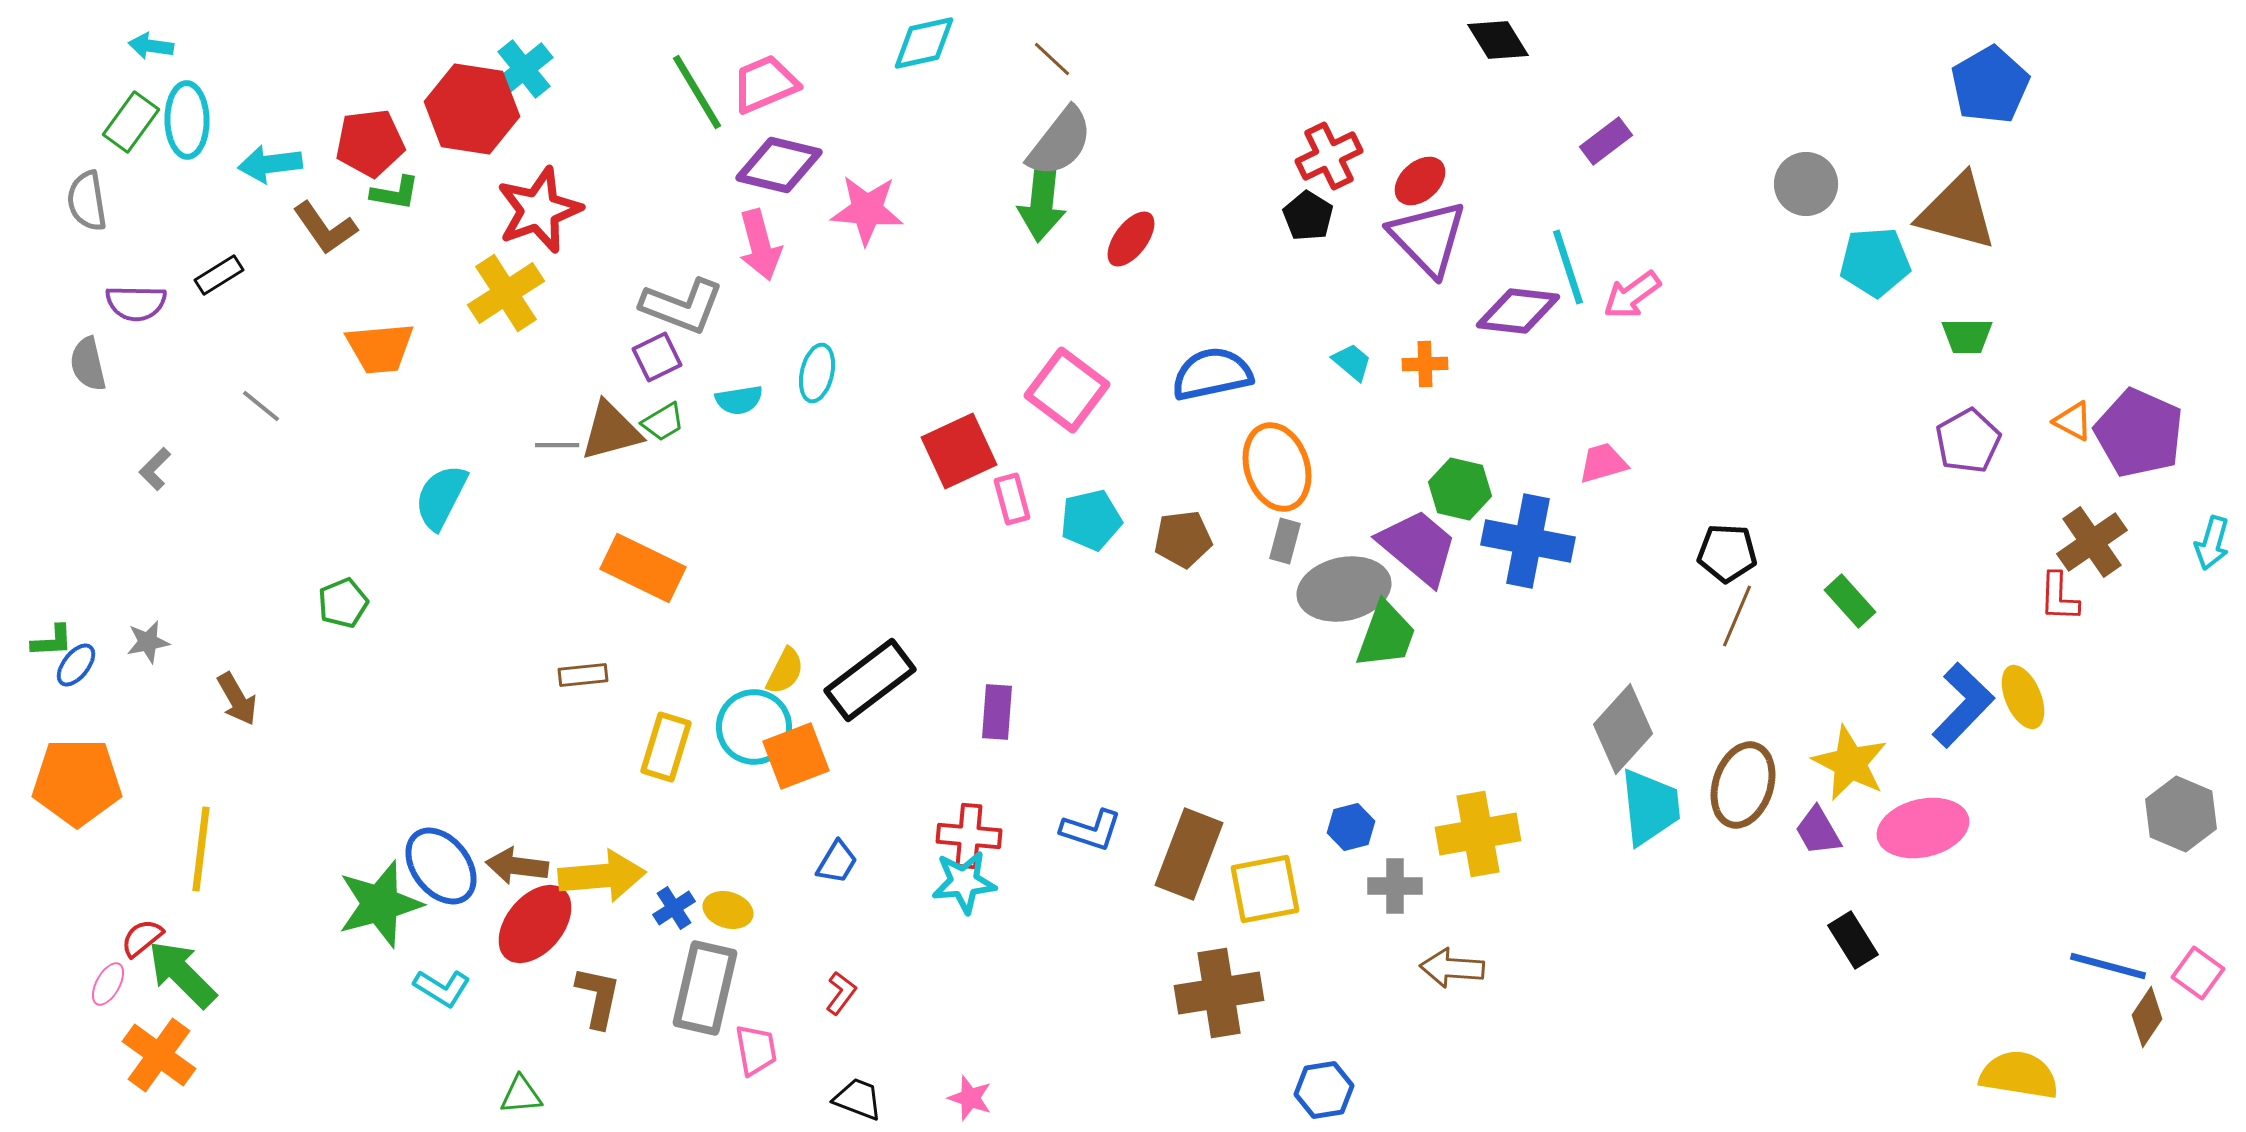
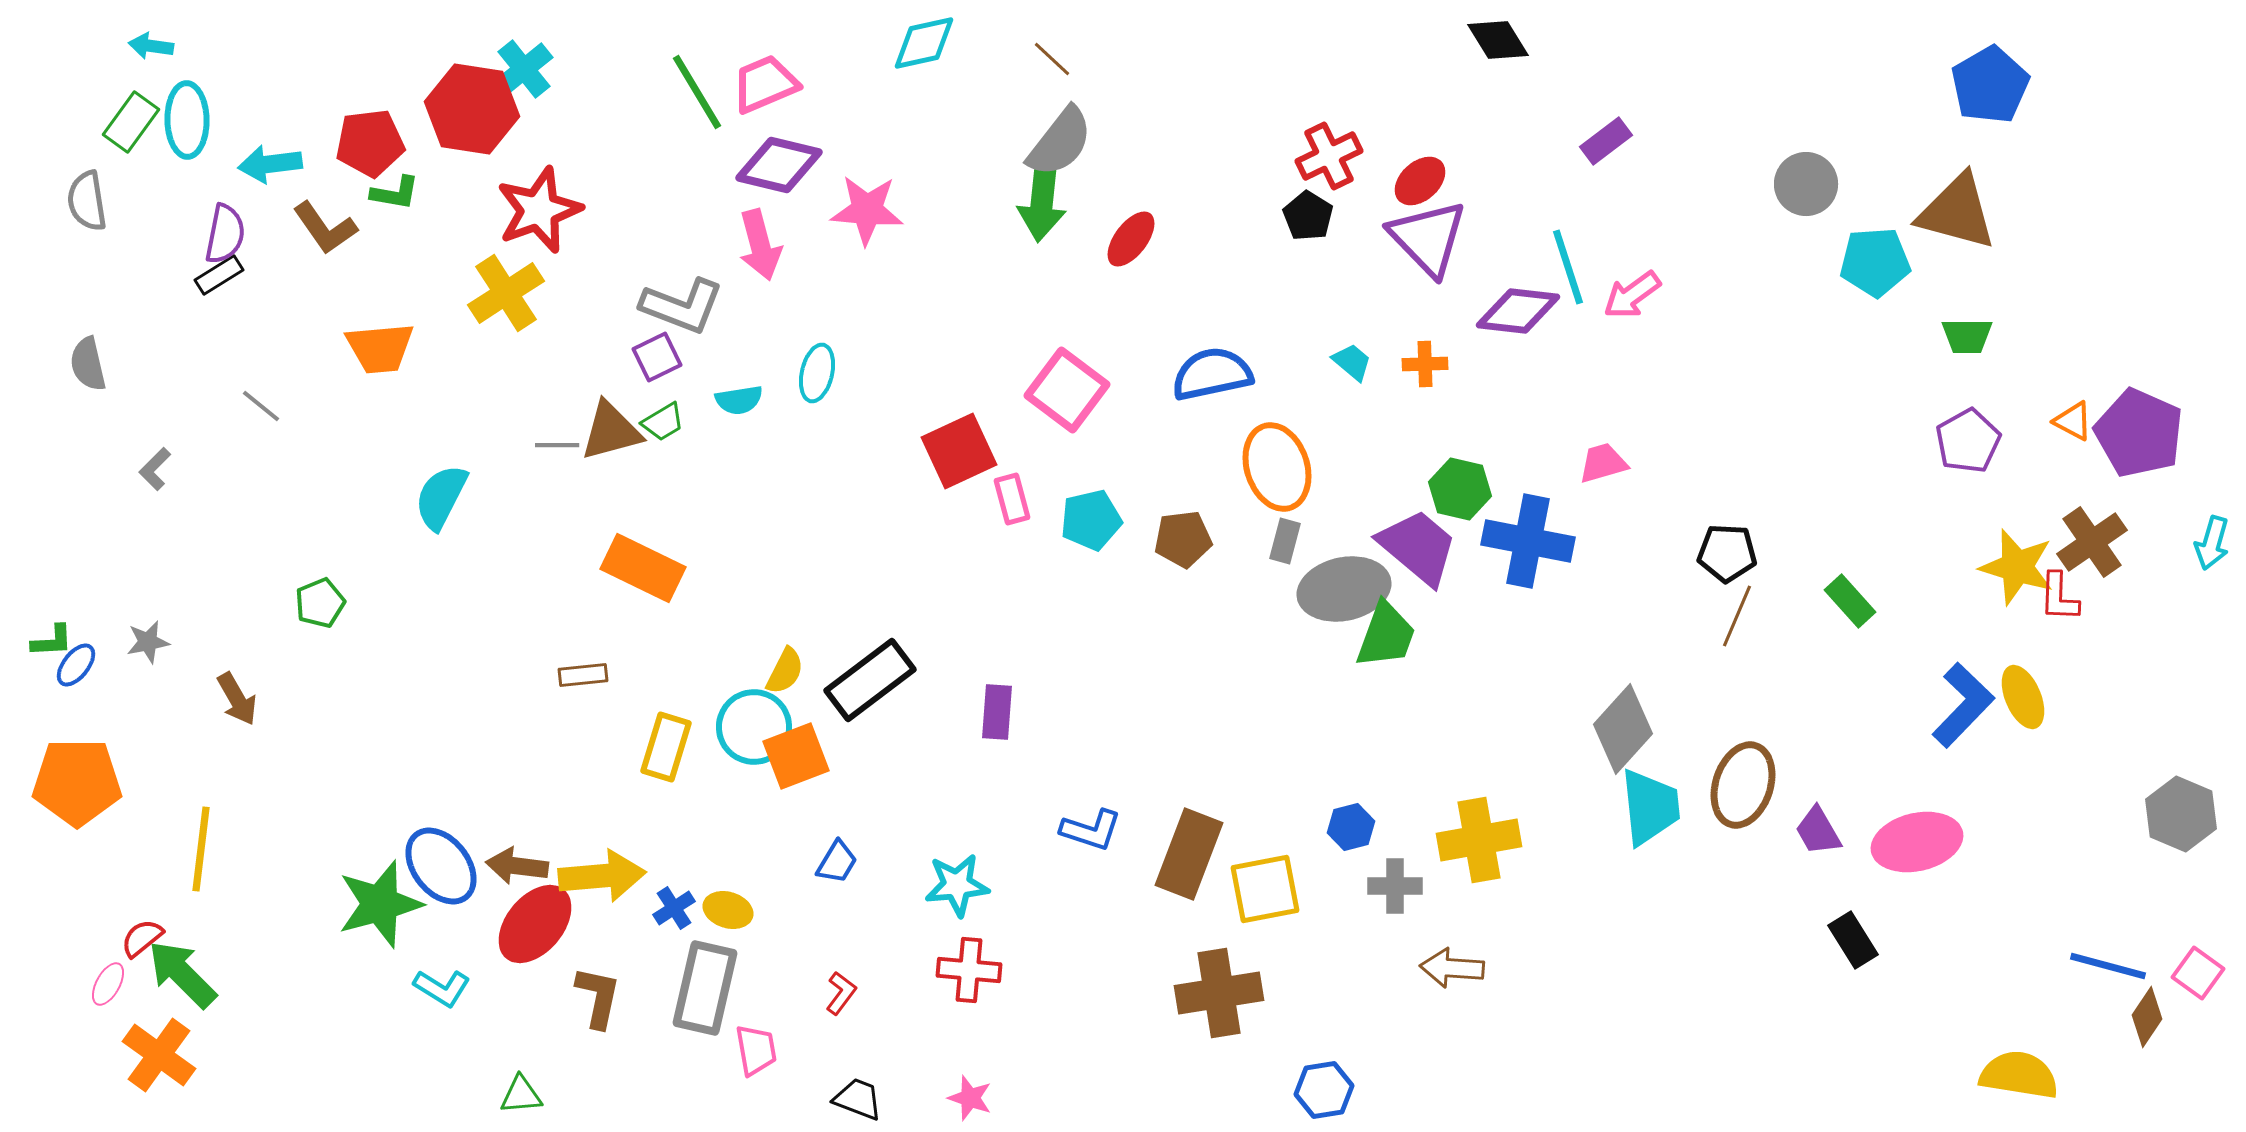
purple semicircle at (136, 303): moved 89 px right, 69 px up; rotated 80 degrees counterclockwise
green pentagon at (343, 603): moved 23 px left
yellow star at (1850, 763): moved 167 px right, 196 px up; rotated 10 degrees counterclockwise
pink ellipse at (1923, 828): moved 6 px left, 14 px down
yellow cross at (1478, 834): moved 1 px right, 6 px down
red cross at (969, 836): moved 134 px down
cyan star at (964, 882): moved 7 px left, 3 px down
